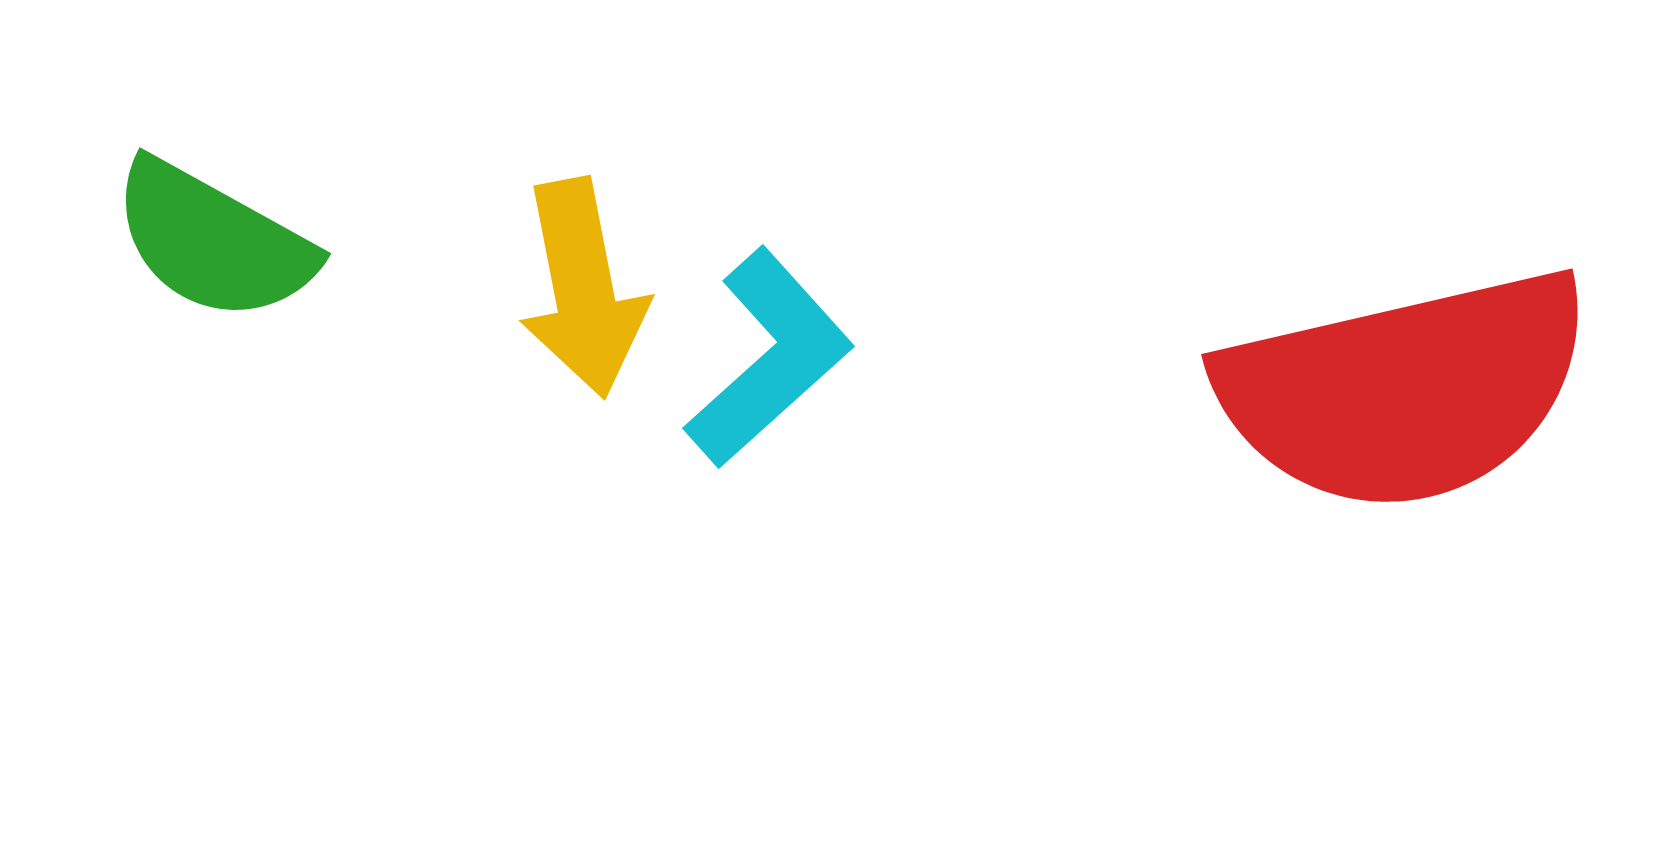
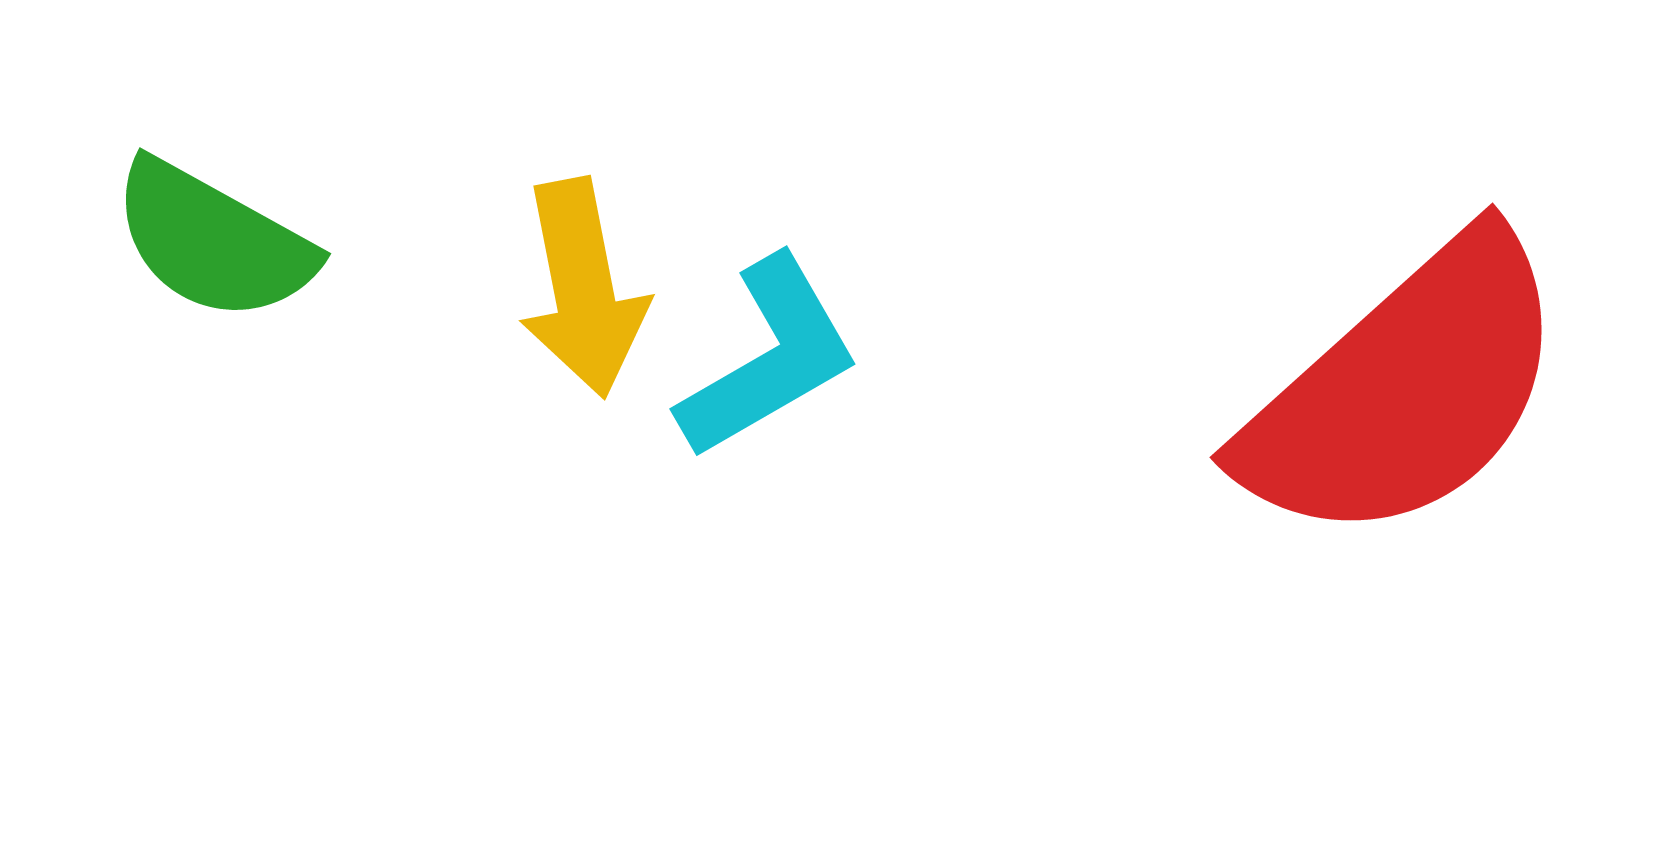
cyan L-shape: rotated 12 degrees clockwise
red semicircle: rotated 29 degrees counterclockwise
